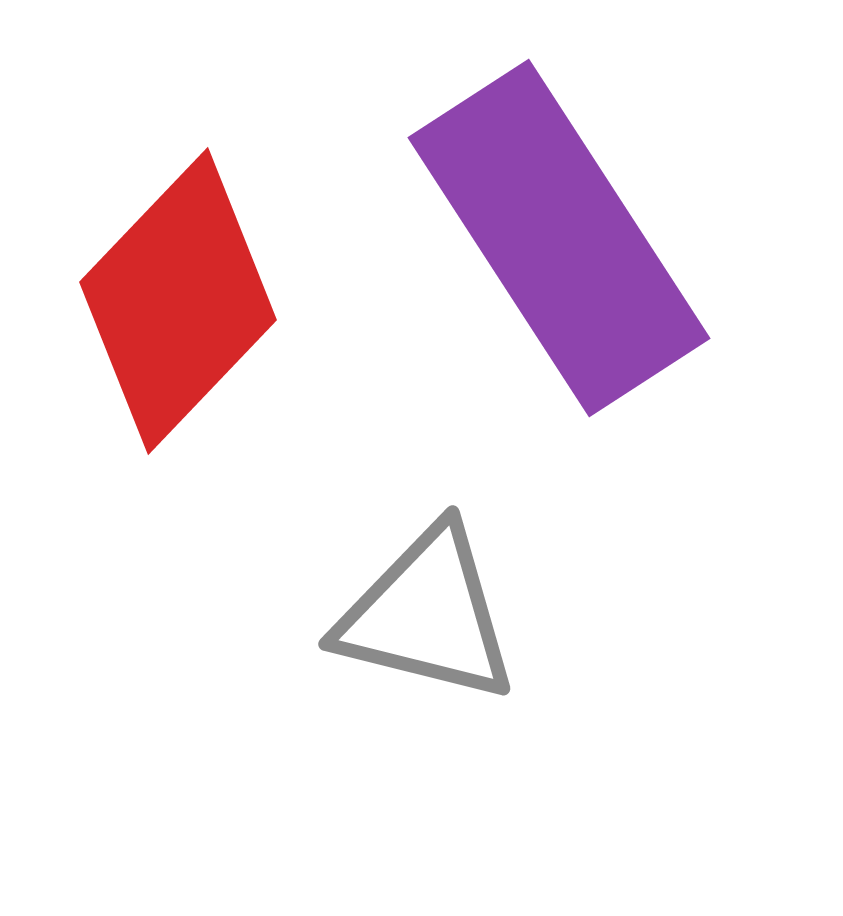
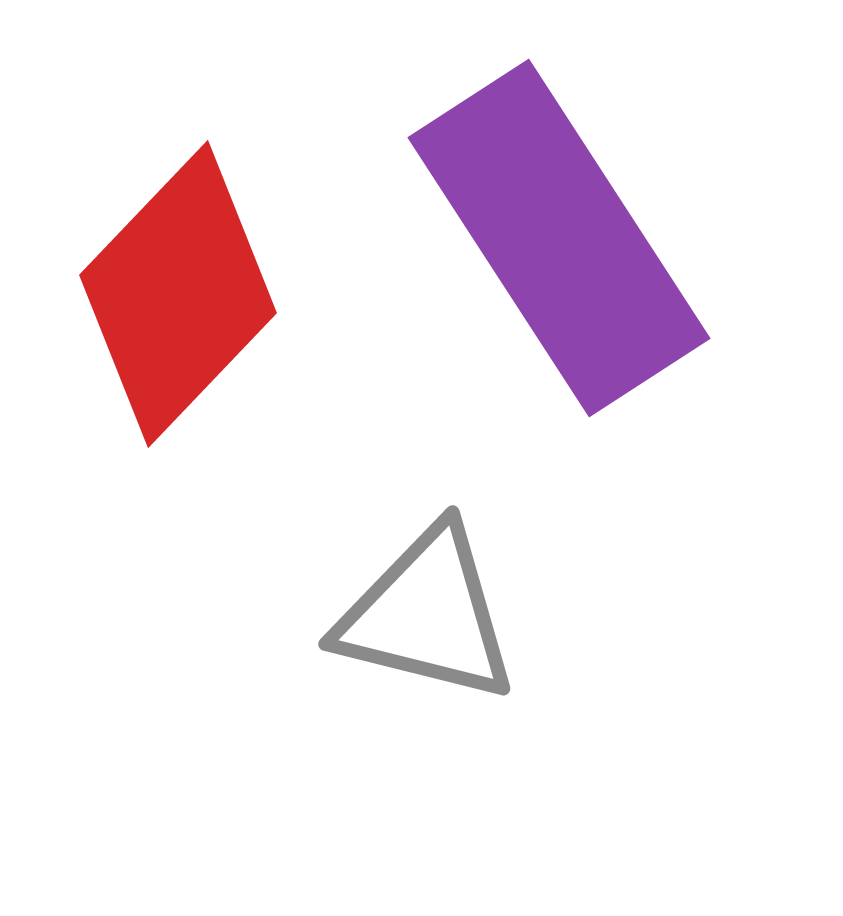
red diamond: moved 7 px up
